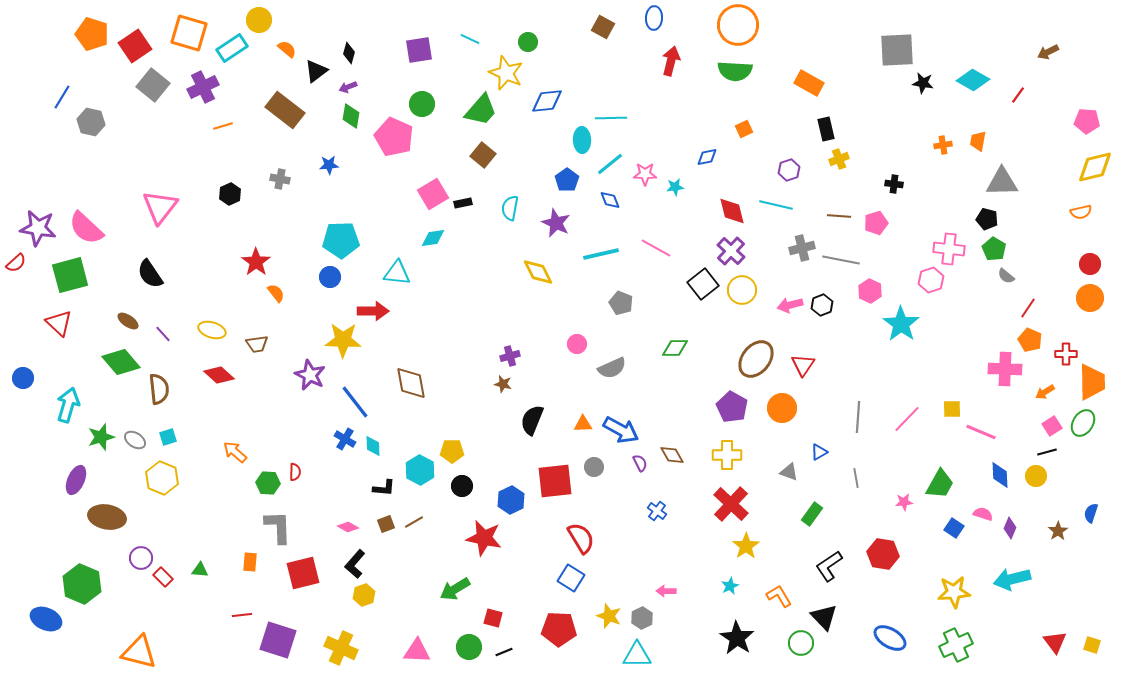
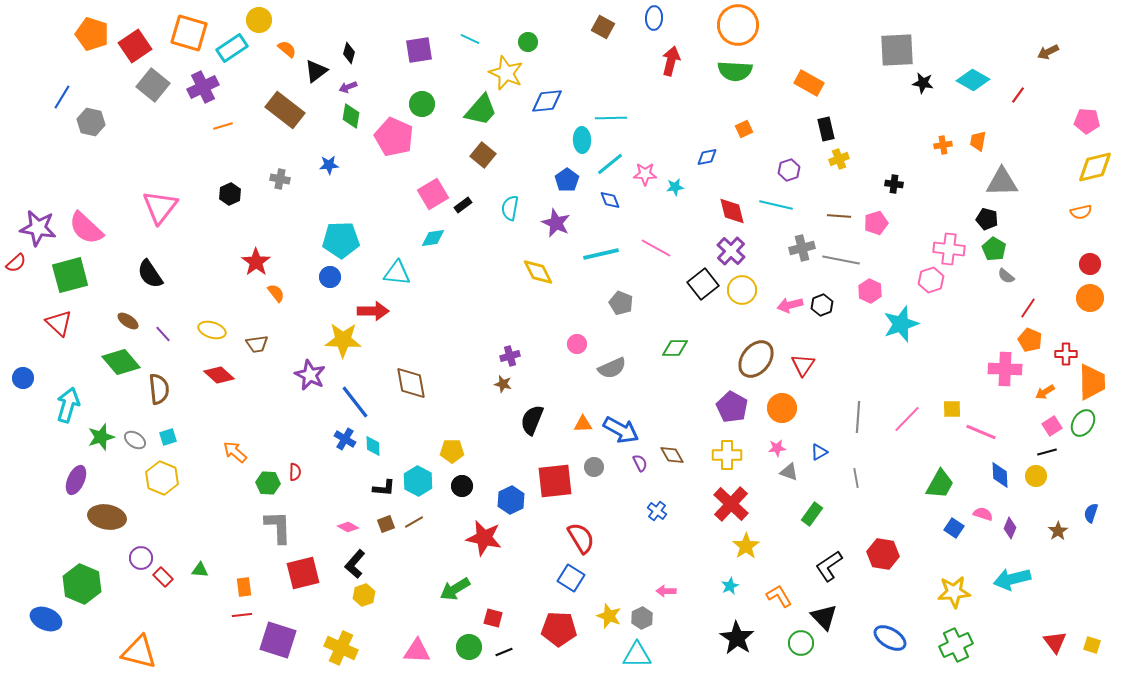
black rectangle at (463, 203): moved 2 px down; rotated 24 degrees counterclockwise
cyan star at (901, 324): rotated 18 degrees clockwise
cyan hexagon at (420, 470): moved 2 px left, 11 px down
pink star at (904, 502): moved 127 px left, 54 px up
orange rectangle at (250, 562): moved 6 px left, 25 px down; rotated 12 degrees counterclockwise
